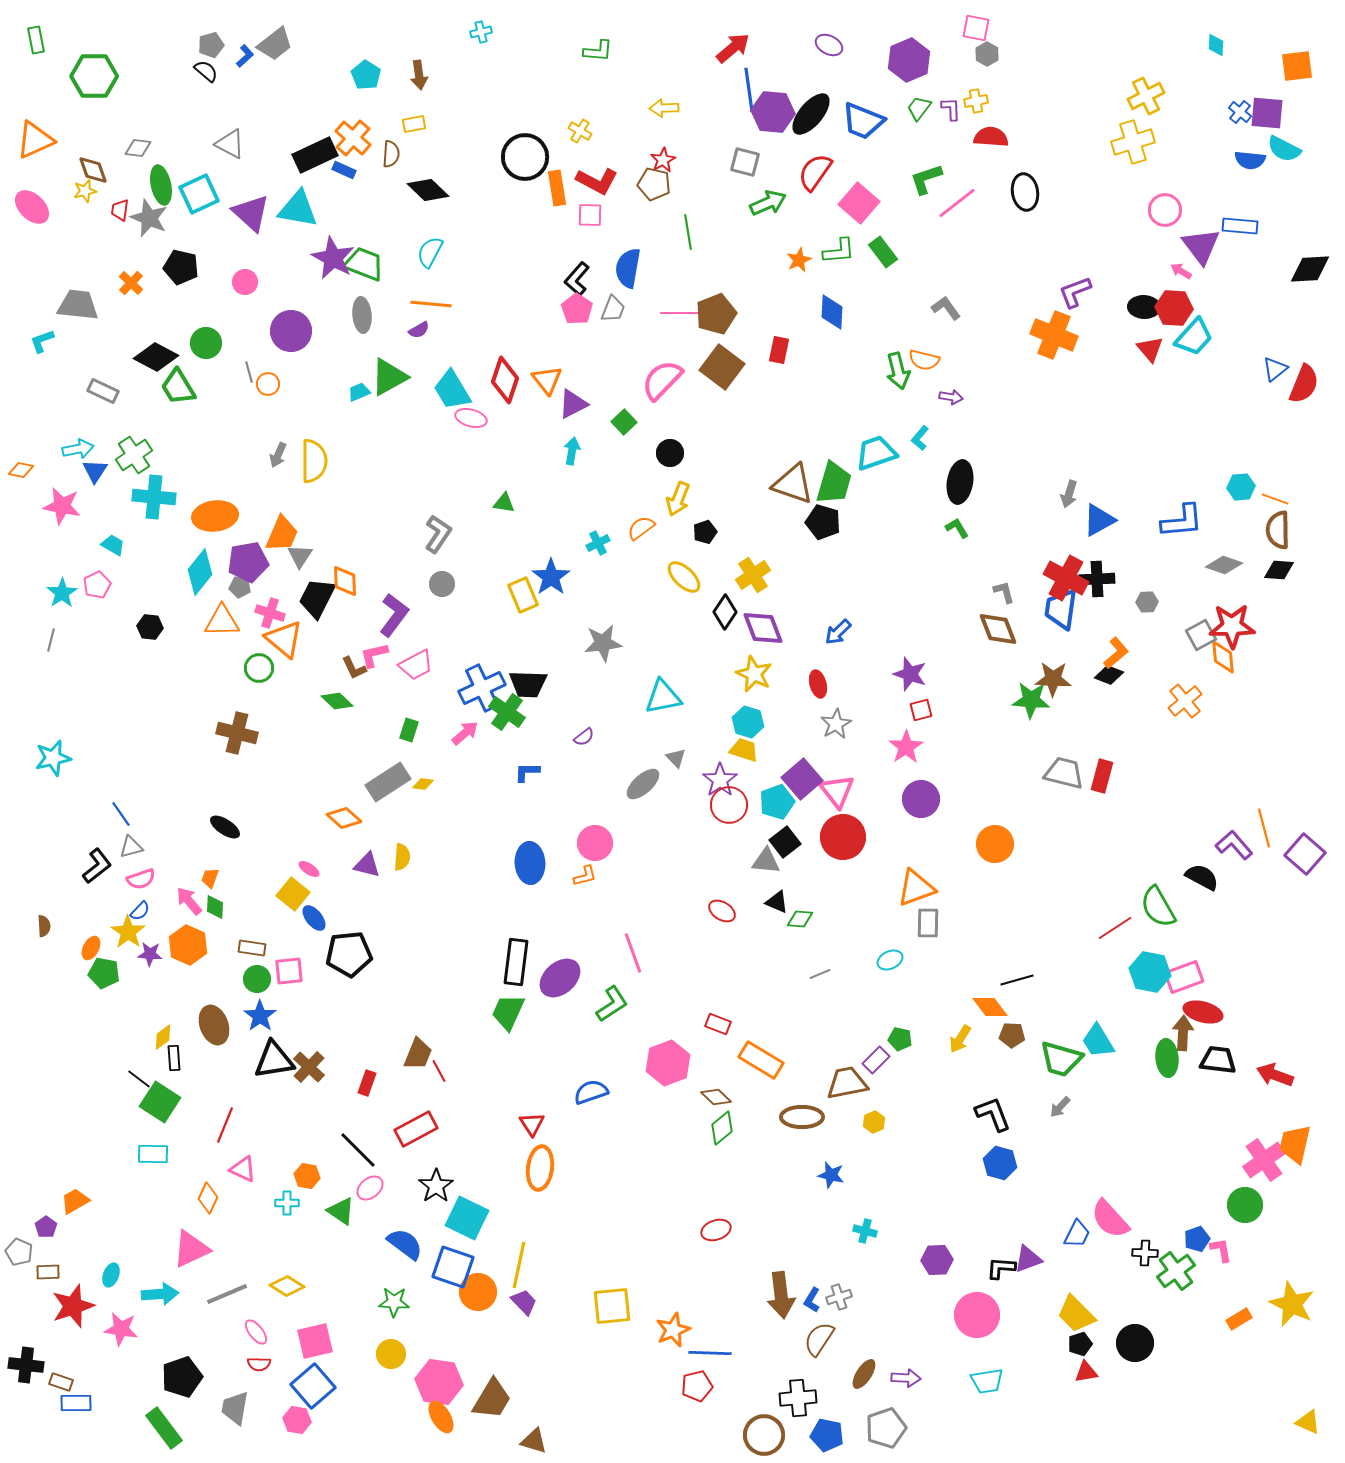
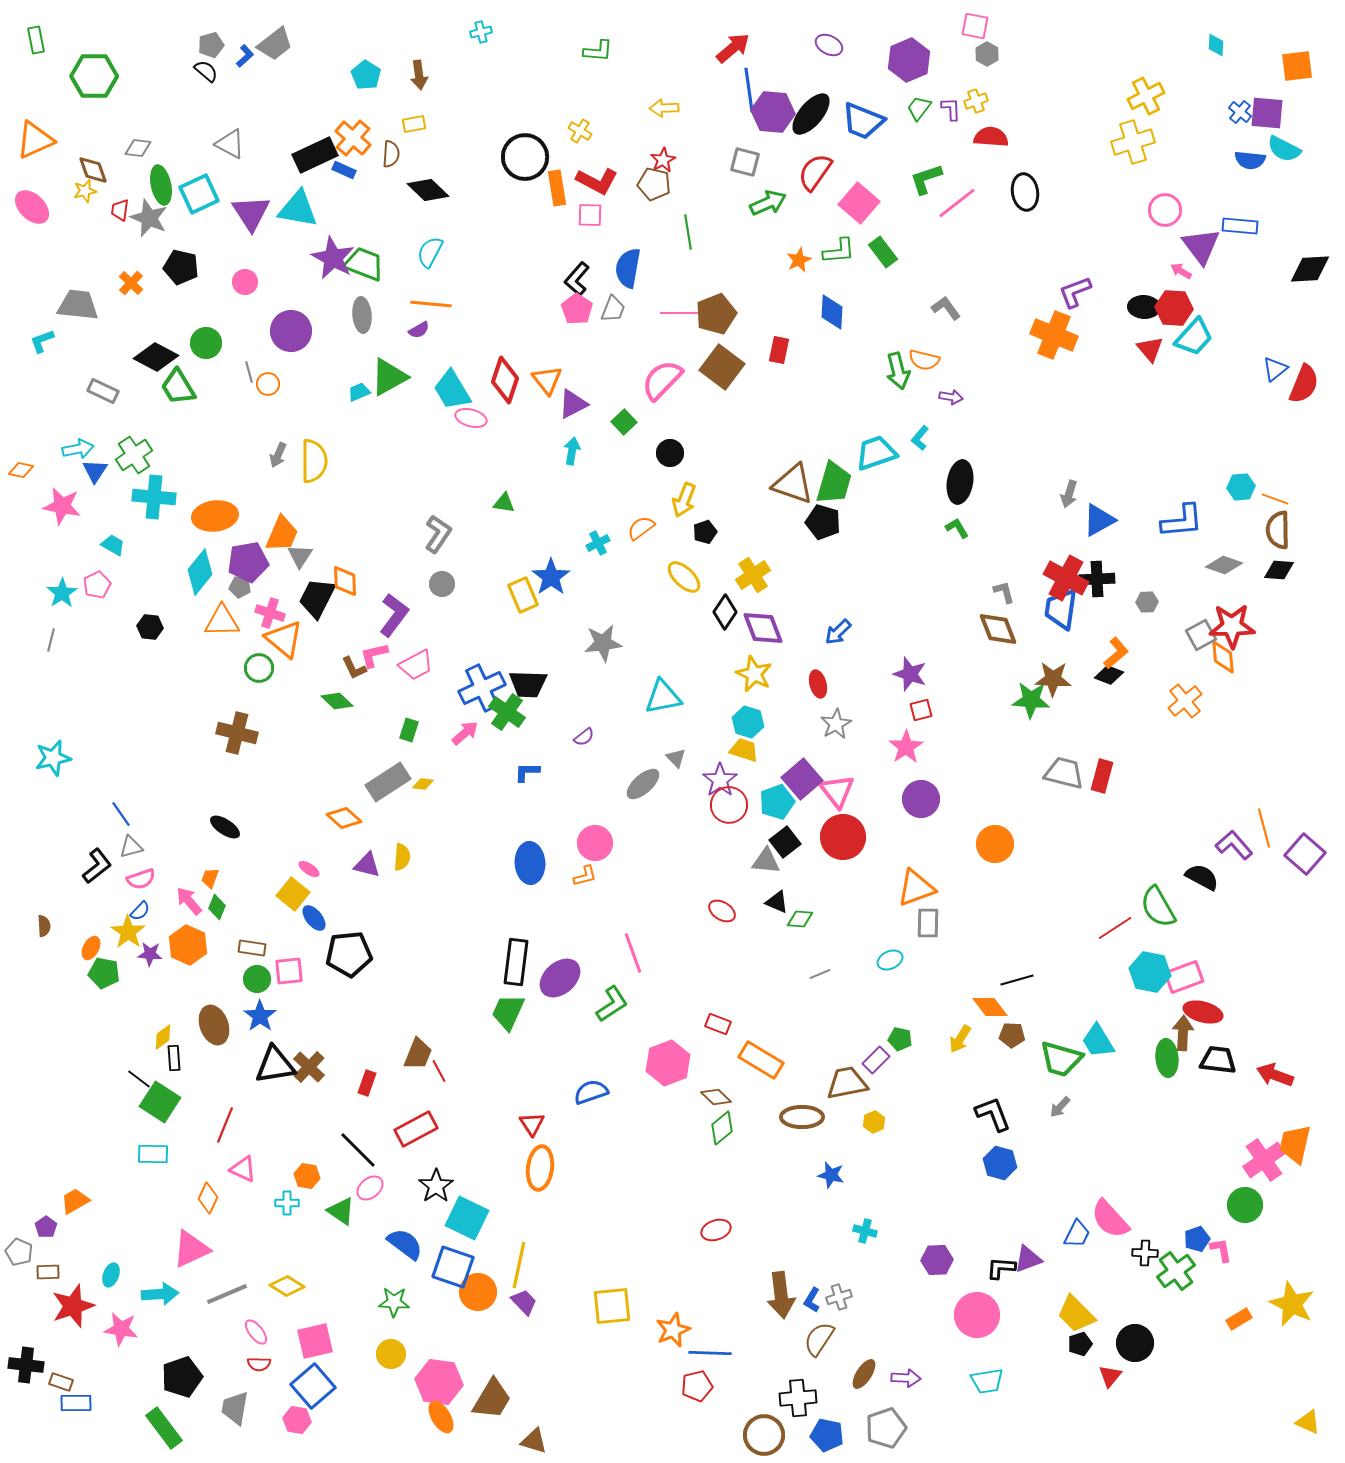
pink square at (976, 28): moved 1 px left, 2 px up
yellow cross at (976, 101): rotated 10 degrees counterclockwise
purple triangle at (251, 213): rotated 15 degrees clockwise
yellow arrow at (678, 499): moved 6 px right, 1 px down
green diamond at (215, 907): moved 2 px right; rotated 20 degrees clockwise
black triangle at (274, 1060): moved 1 px right, 5 px down
red triangle at (1086, 1372): moved 24 px right, 4 px down; rotated 40 degrees counterclockwise
